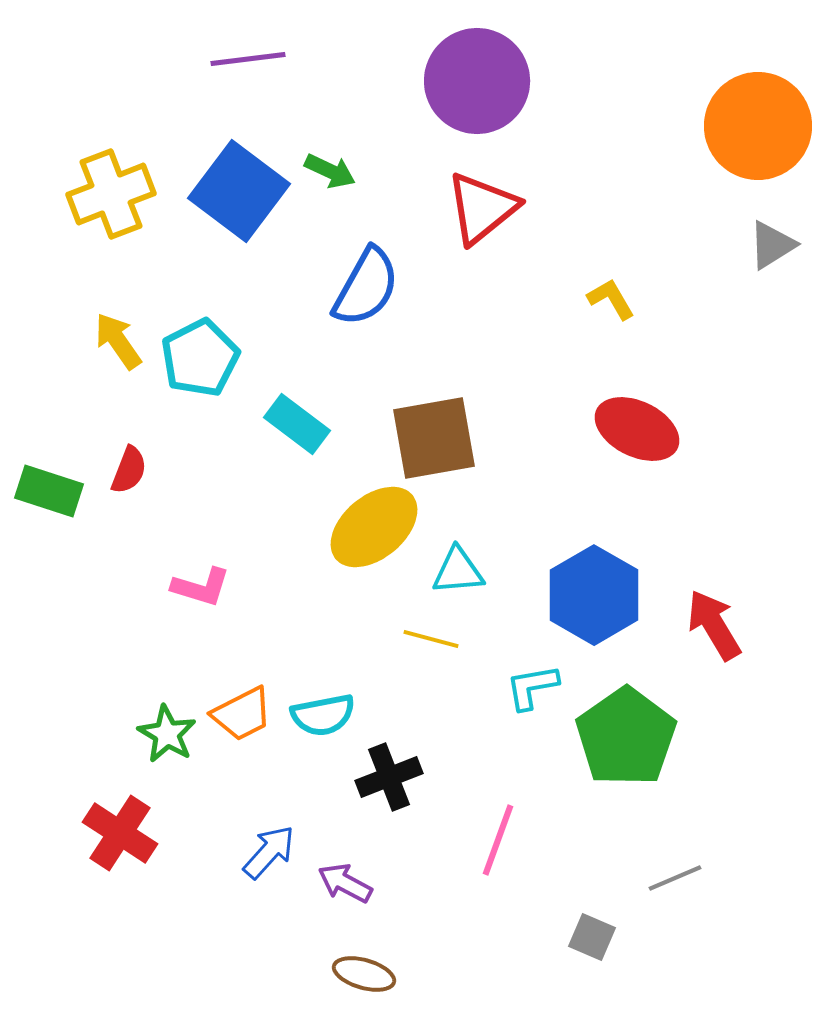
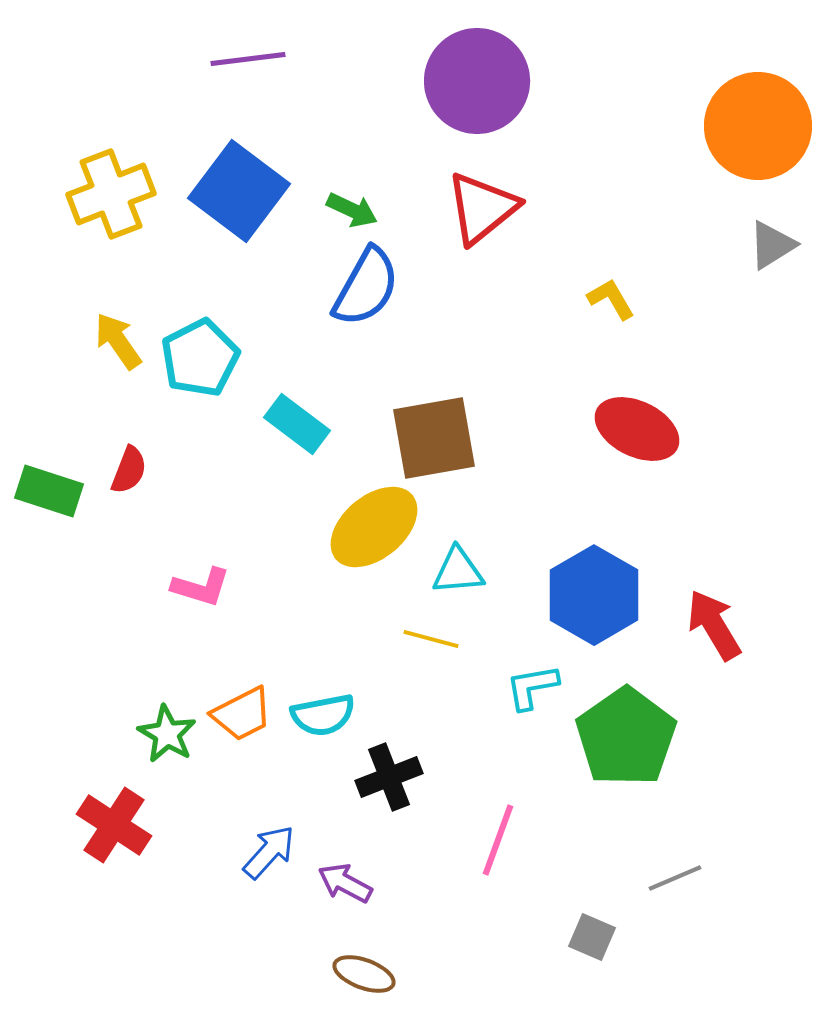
green arrow: moved 22 px right, 39 px down
red cross: moved 6 px left, 8 px up
brown ellipse: rotated 4 degrees clockwise
